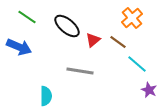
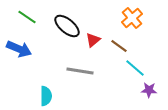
brown line: moved 1 px right, 4 px down
blue arrow: moved 2 px down
cyan line: moved 2 px left, 4 px down
purple star: rotated 21 degrees counterclockwise
